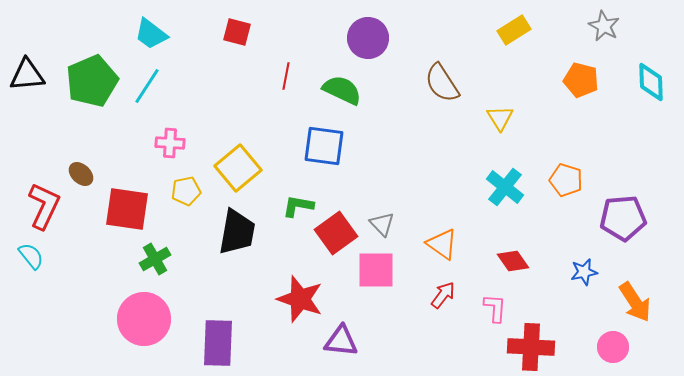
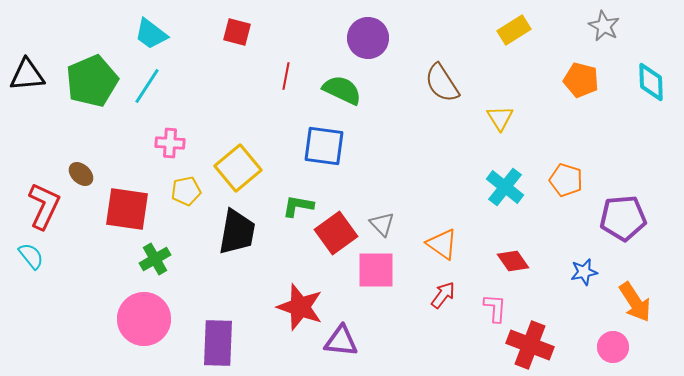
red star at (300, 299): moved 8 px down
red cross at (531, 347): moved 1 px left, 2 px up; rotated 18 degrees clockwise
